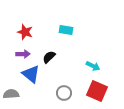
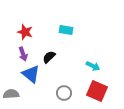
purple arrow: rotated 72 degrees clockwise
